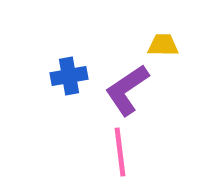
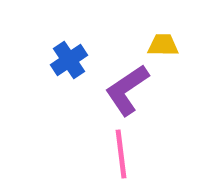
blue cross: moved 16 px up; rotated 24 degrees counterclockwise
pink line: moved 1 px right, 2 px down
